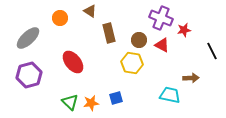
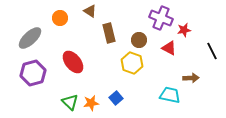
gray ellipse: moved 2 px right
red triangle: moved 7 px right, 3 px down
yellow hexagon: rotated 10 degrees clockwise
purple hexagon: moved 4 px right, 2 px up
blue square: rotated 24 degrees counterclockwise
